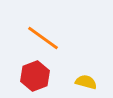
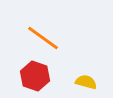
red hexagon: rotated 20 degrees counterclockwise
